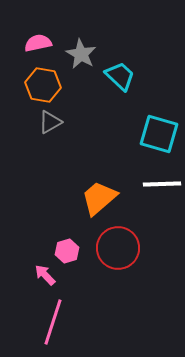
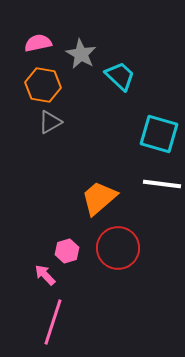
white line: rotated 9 degrees clockwise
